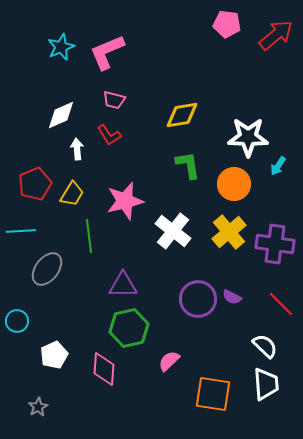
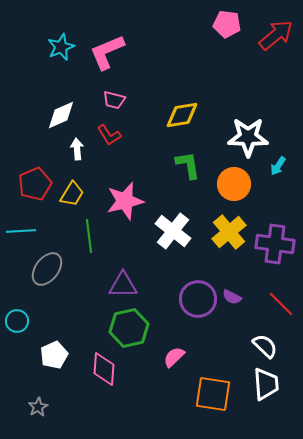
pink semicircle: moved 5 px right, 4 px up
